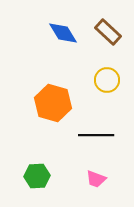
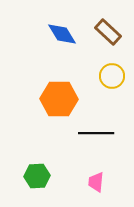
blue diamond: moved 1 px left, 1 px down
yellow circle: moved 5 px right, 4 px up
orange hexagon: moved 6 px right, 4 px up; rotated 15 degrees counterclockwise
black line: moved 2 px up
pink trapezoid: moved 3 px down; rotated 75 degrees clockwise
